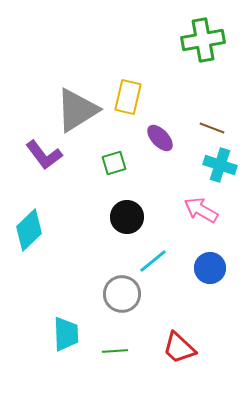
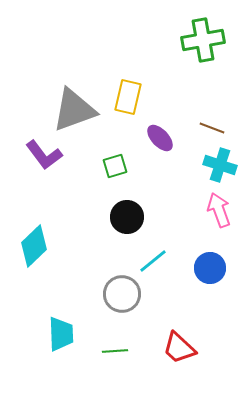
gray triangle: moved 3 px left; rotated 12 degrees clockwise
green square: moved 1 px right, 3 px down
pink arrow: moved 18 px right; rotated 40 degrees clockwise
cyan diamond: moved 5 px right, 16 px down
cyan trapezoid: moved 5 px left
